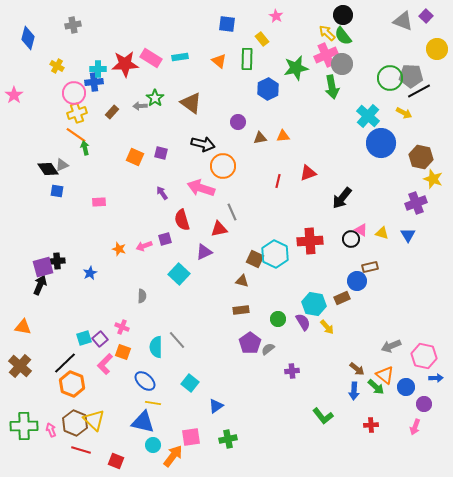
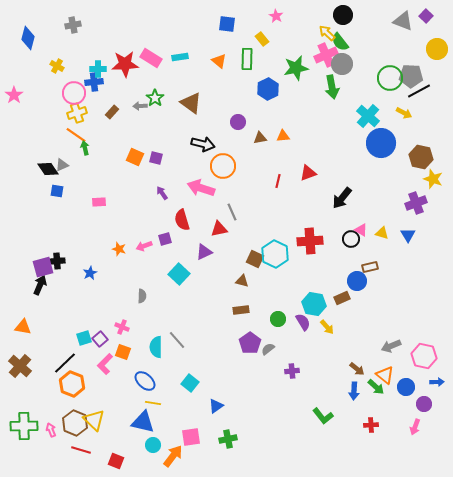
green semicircle at (343, 36): moved 3 px left, 6 px down
purple square at (161, 153): moved 5 px left, 5 px down
blue arrow at (436, 378): moved 1 px right, 4 px down
